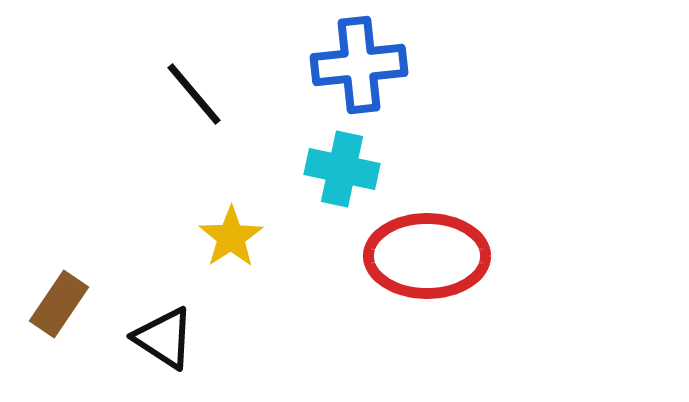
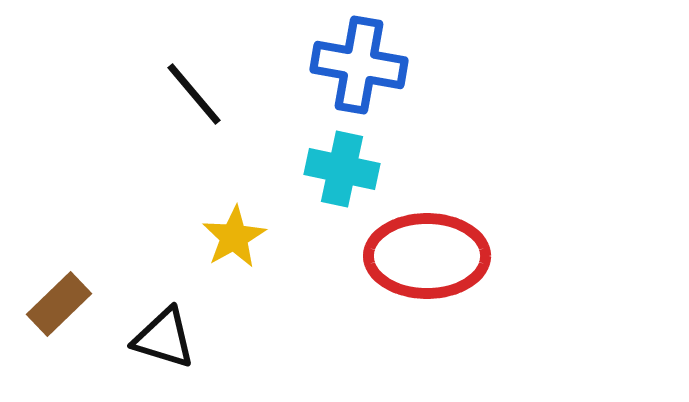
blue cross: rotated 16 degrees clockwise
yellow star: moved 3 px right; rotated 4 degrees clockwise
brown rectangle: rotated 12 degrees clockwise
black triangle: rotated 16 degrees counterclockwise
